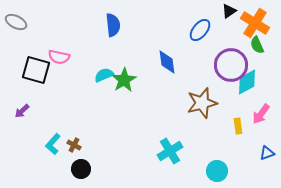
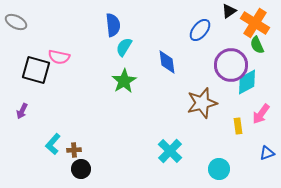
cyan semicircle: moved 20 px right, 28 px up; rotated 36 degrees counterclockwise
green star: moved 1 px down
purple arrow: rotated 21 degrees counterclockwise
brown cross: moved 5 px down; rotated 32 degrees counterclockwise
cyan cross: rotated 15 degrees counterclockwise
cyan circle: moved 2 px right, 2 px up
